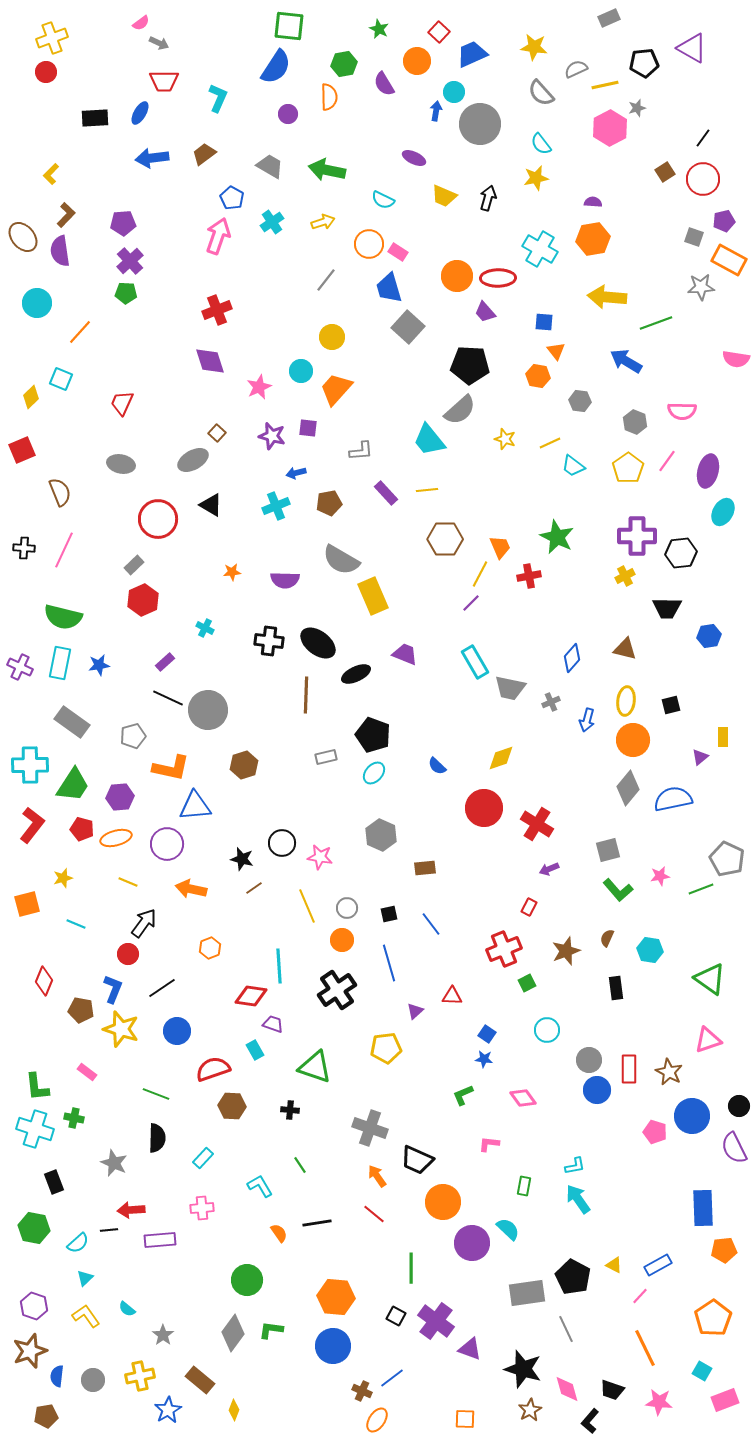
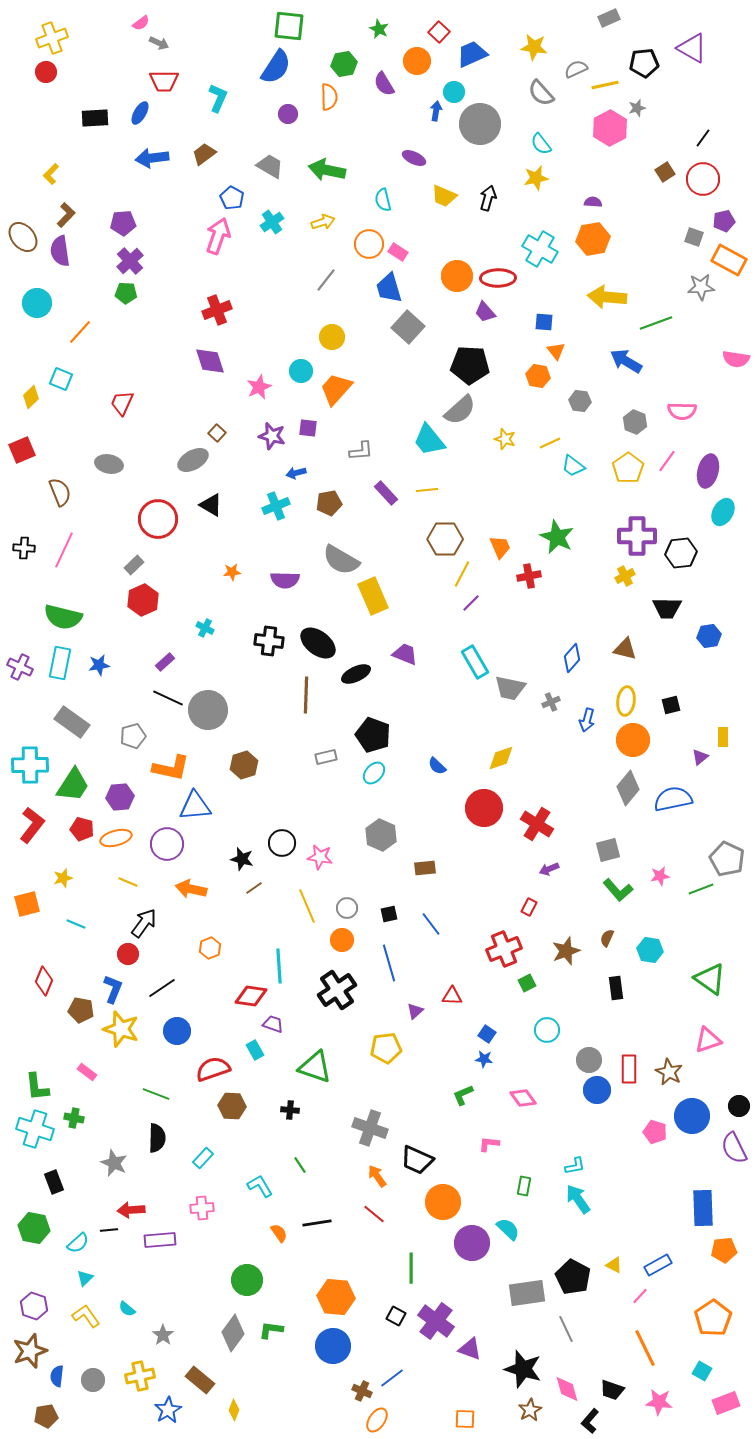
cyan semicircle at (383, 200): rotated 50 degrees clockwise
gray ellipse at (121, 464): moved 12 px left
yellow line at (480, 574): moved 18 px left
pink rectangle at (725, 1400): moved 1 px right, 3 px down
